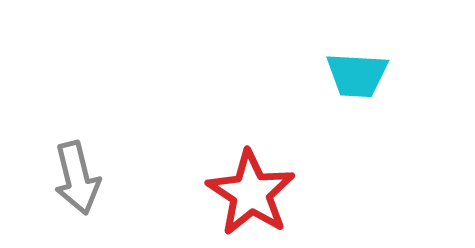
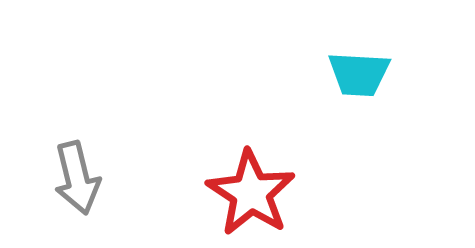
cyan trapezoid: moved 2 px right, 1 px up
